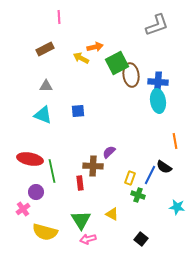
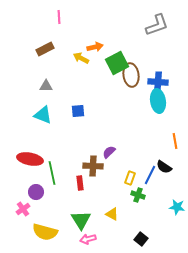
green line: moved 2 px down
